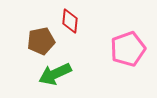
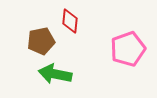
green arrow: rotated 36 degrees clockwise
